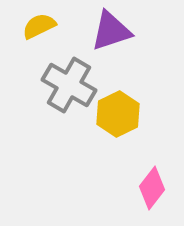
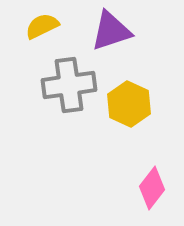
yellow semicircle: moved 3 px right
gray cross: rotated 38 degrees counterclockwise
yellow hexagon: moved 11 px right, 10 px up; rotated 9 degrees counterclockwise
